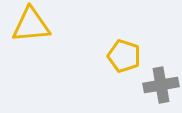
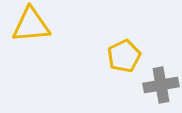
yellow pentagon: rotated 28 degrees clockwise
